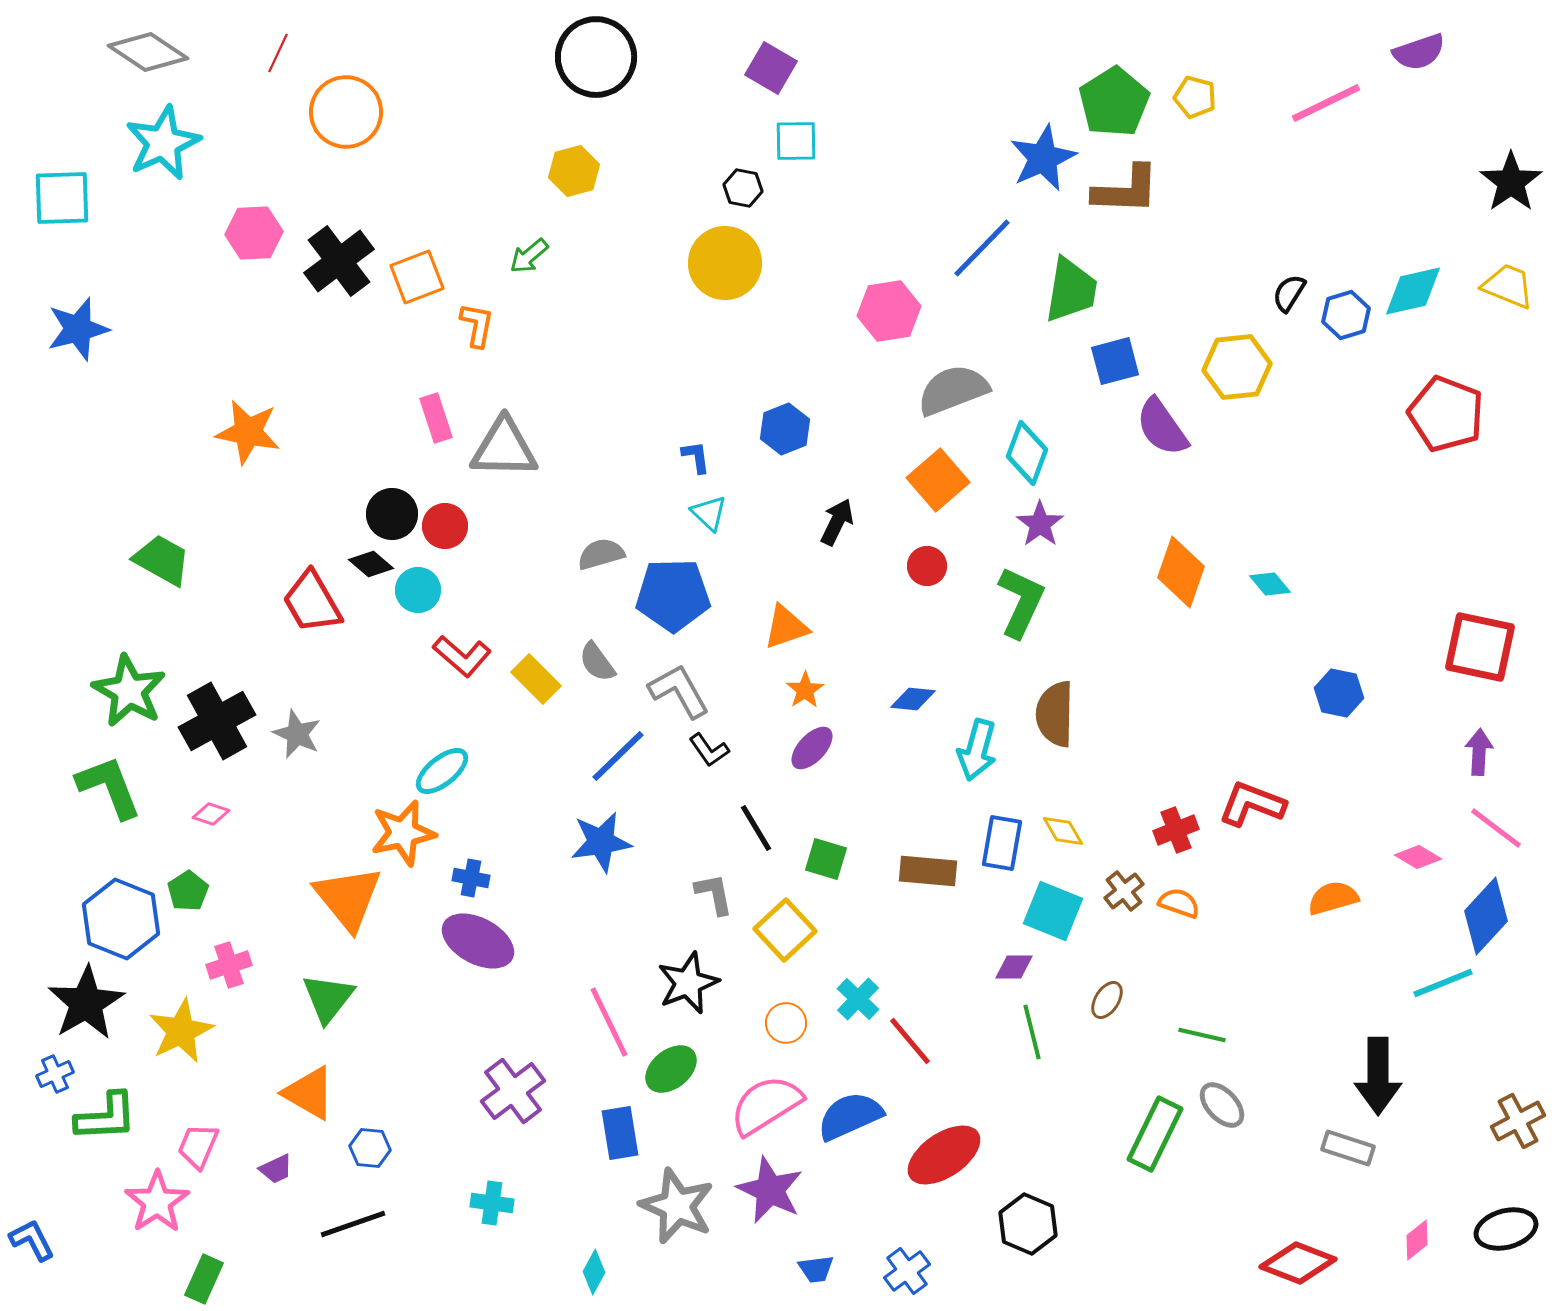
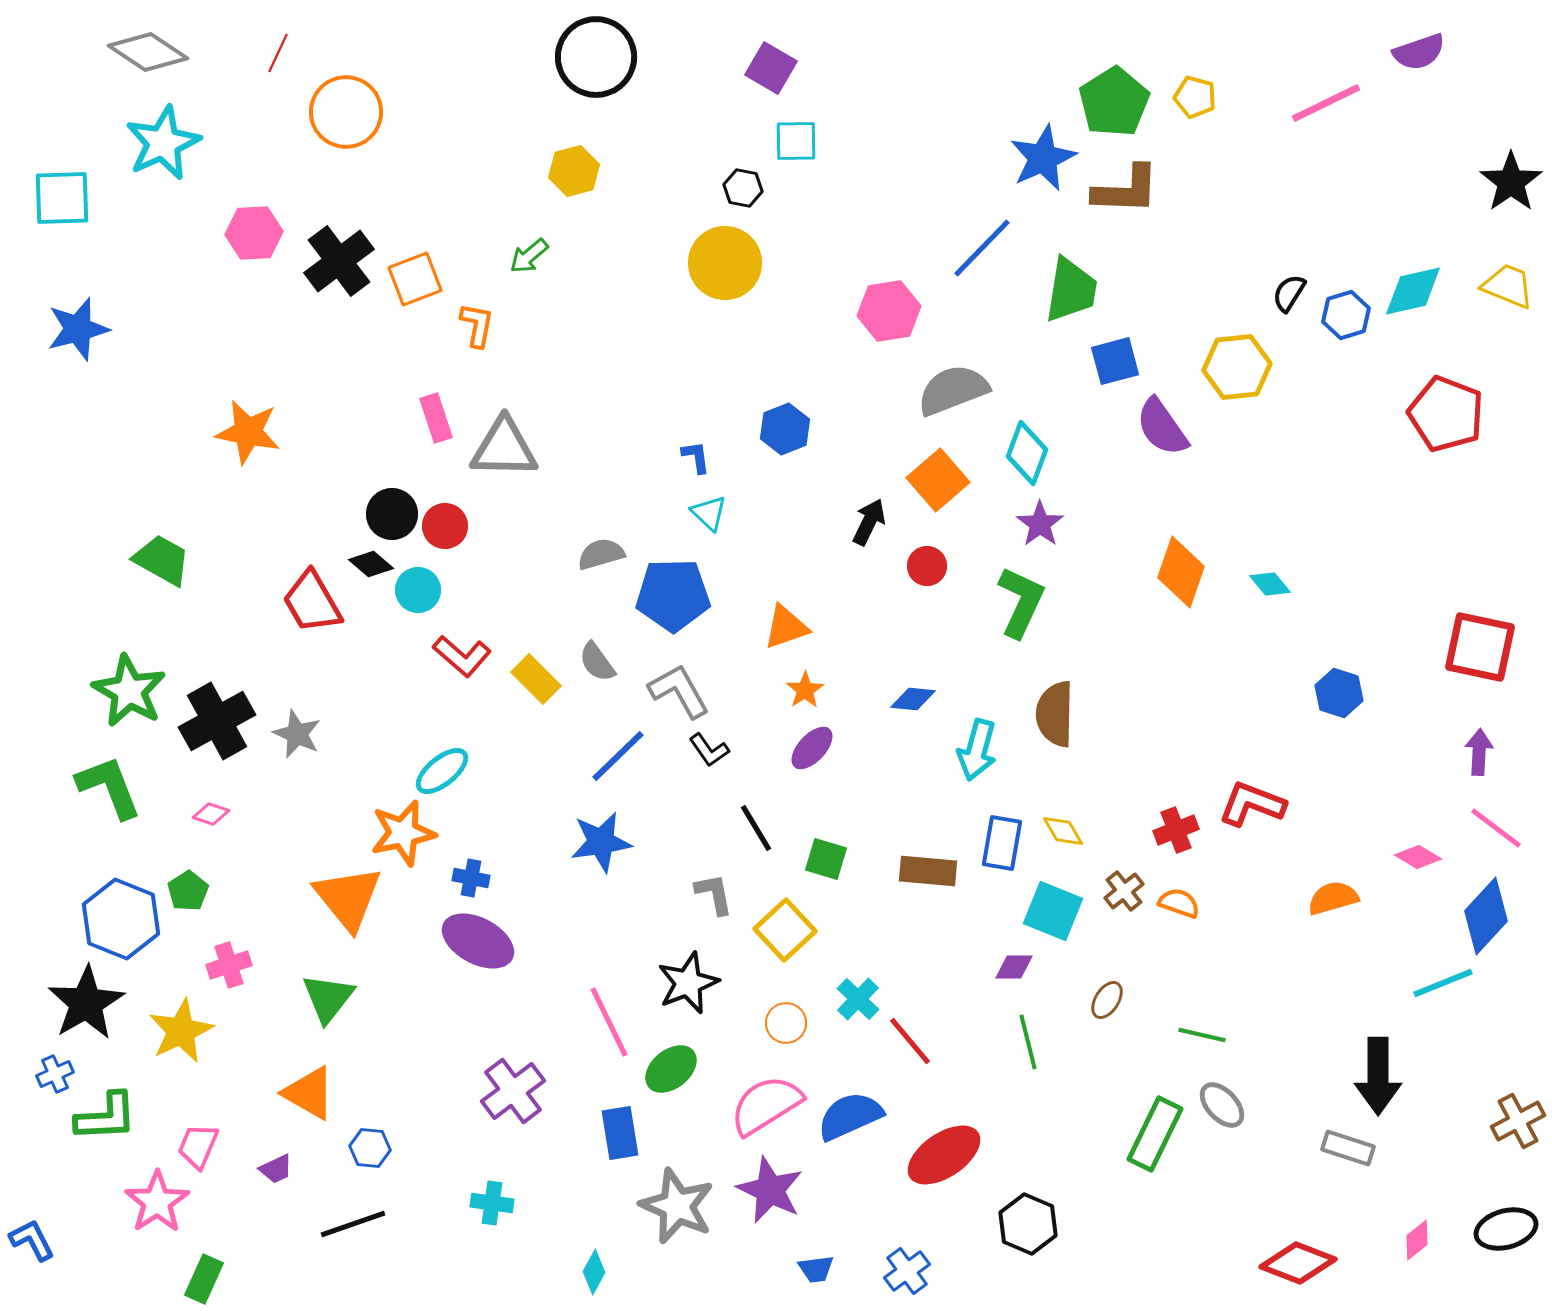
orange square at (417, 277): moved 2 px left, 2 px down
black arrow at (837, 522): moved 32 px right
blue hexagon at (1339, 693): rotated 6 degrees clockwise
green line at (1032, 1032): moved 4 px left, 10 px down
